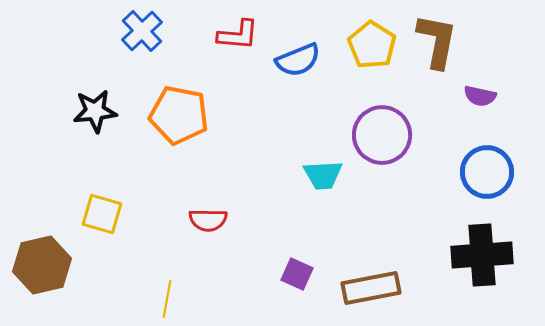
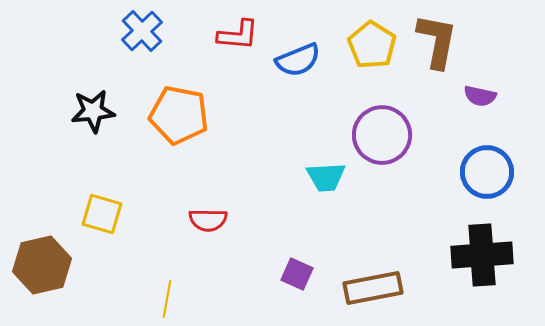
black star: moved 2 px left
cyan trapezoid: moved 3 px right, 2 px down
brown rectangle: moved 2 px right
